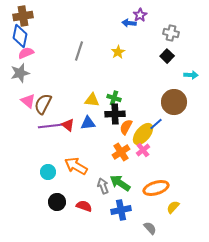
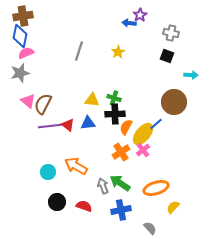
black square: rotated 24 degrees counterclockwise
